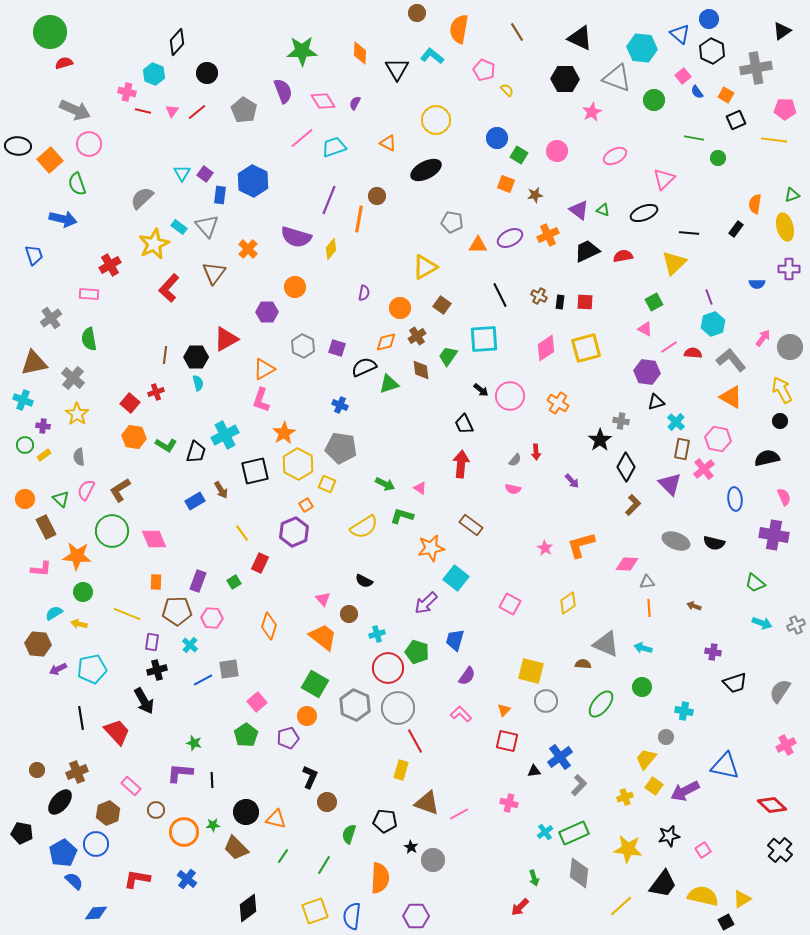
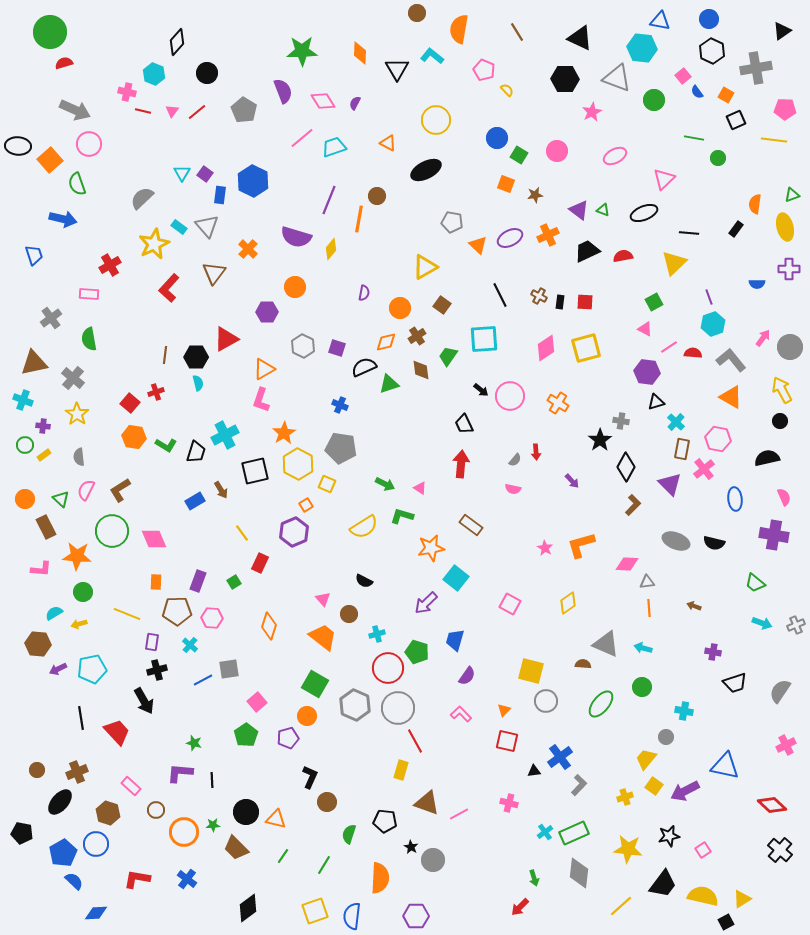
blue triangle at (680, 34): moved 20 px left, 13 px up; rotated 30 degrees counterclockwise
orange triangle at (478, 245): rotated 42 degrees clockwise
yellow arrow at (79, 624): rotated 28 degrees counterclockwise
brown hexagon at (108, 813): rotated 20 degrees counterclockwise
